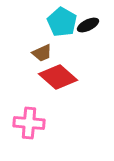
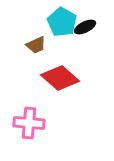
black ellipse: moved 3 px left, 2 px down
brown trapezoid: moved 6 px left, 8 px up
red diamond: moved 2 px right, 1 px down
